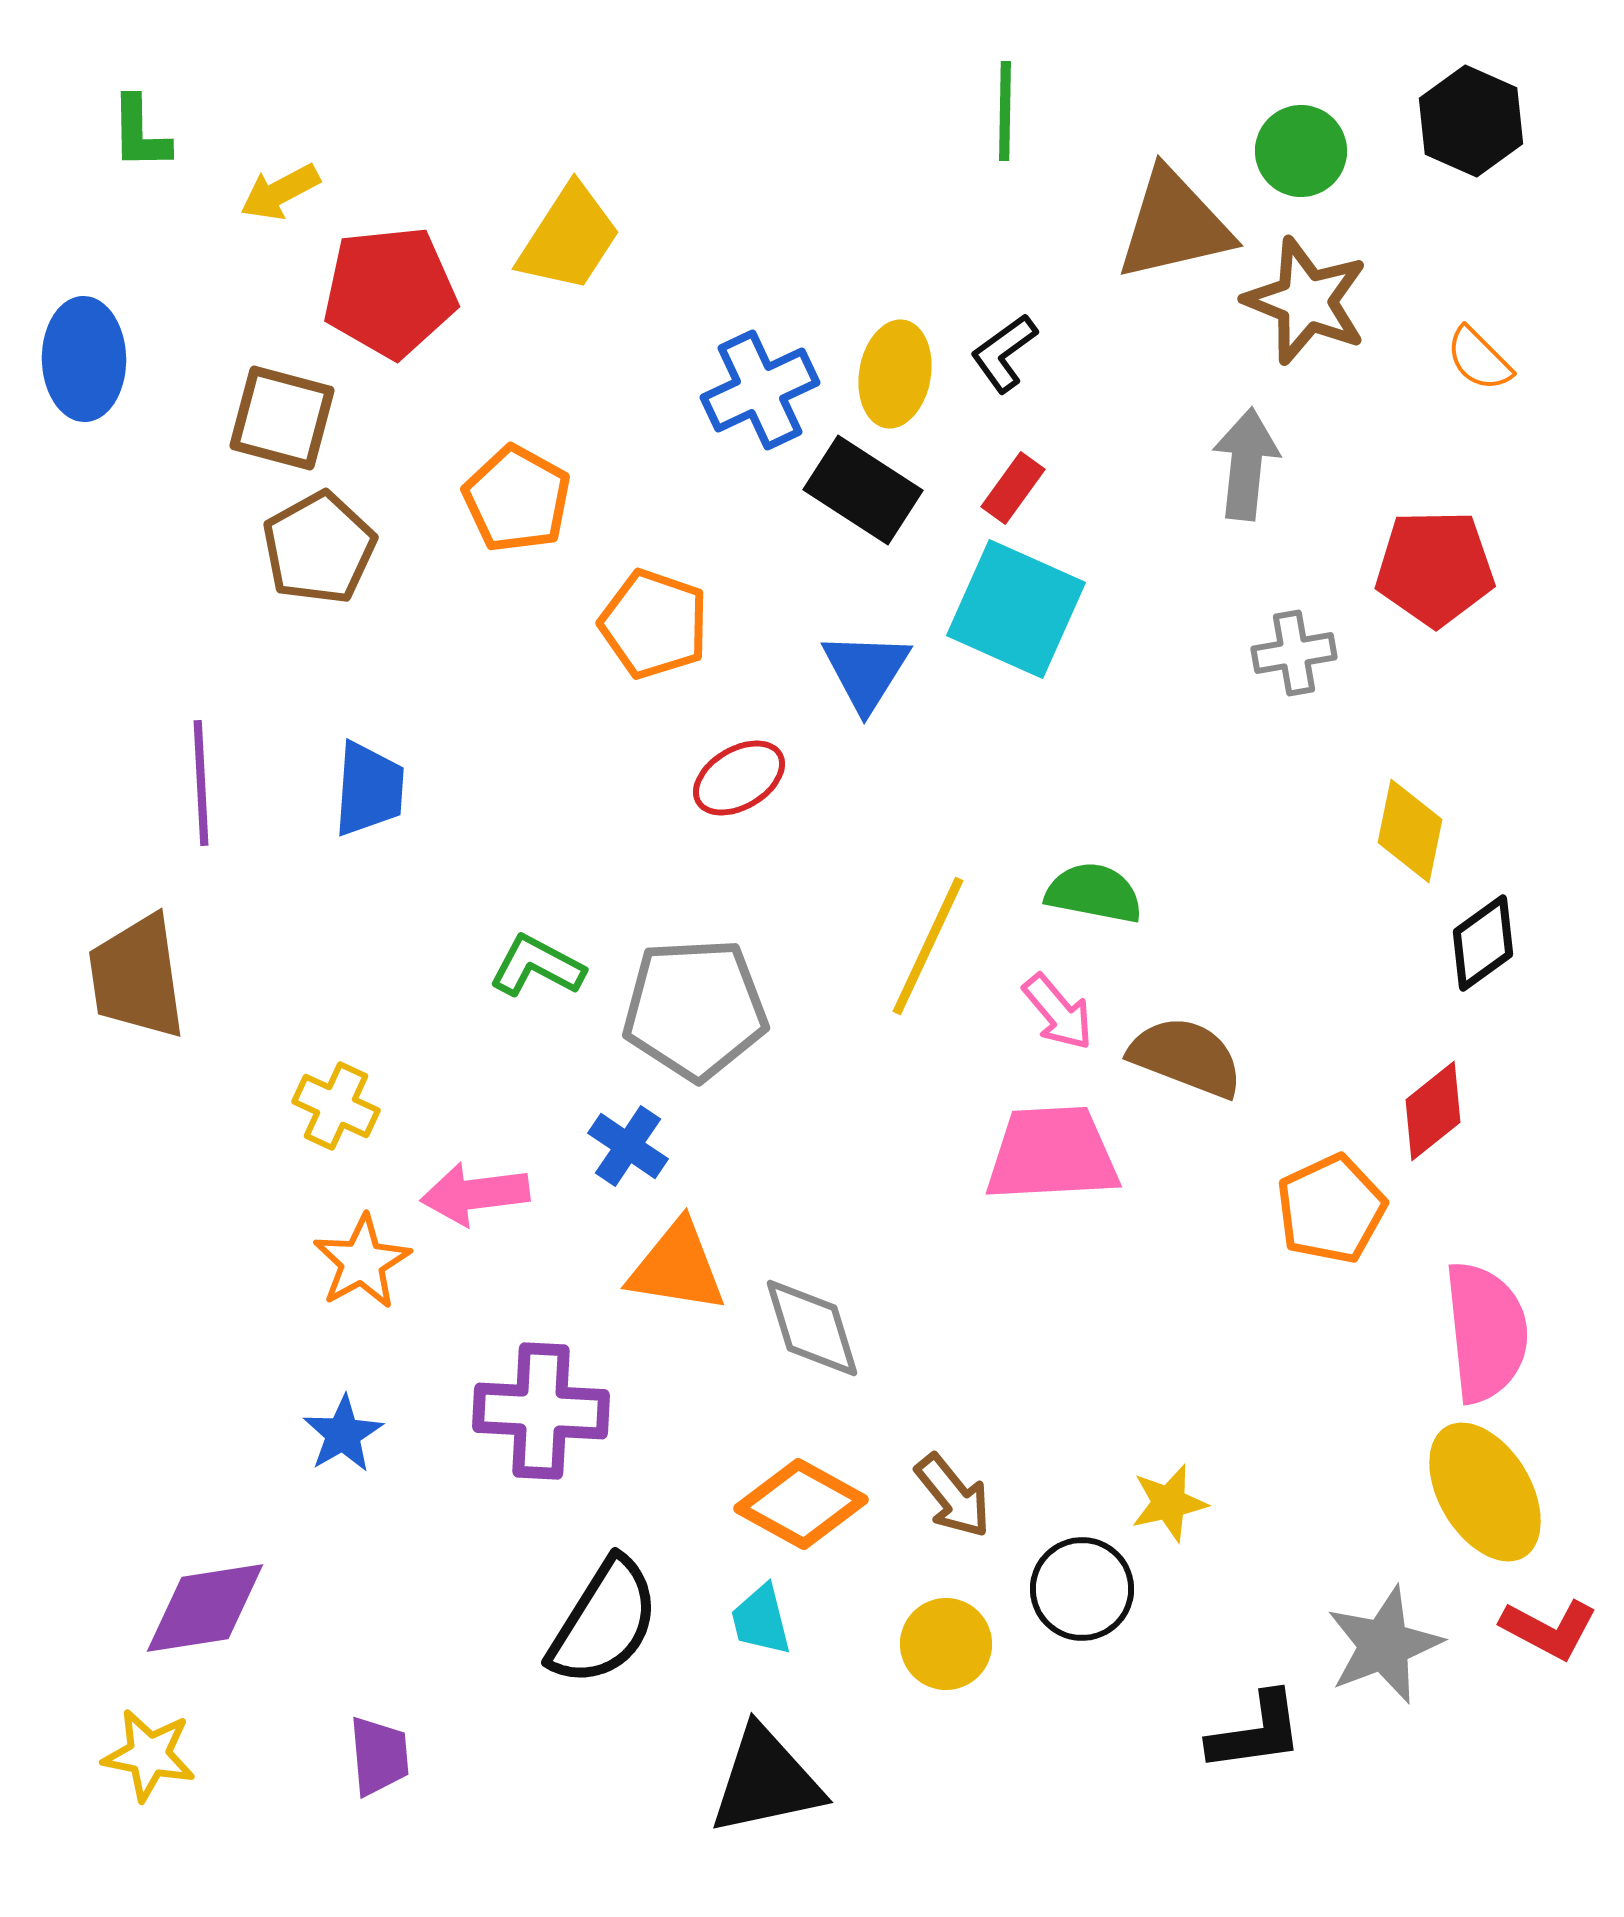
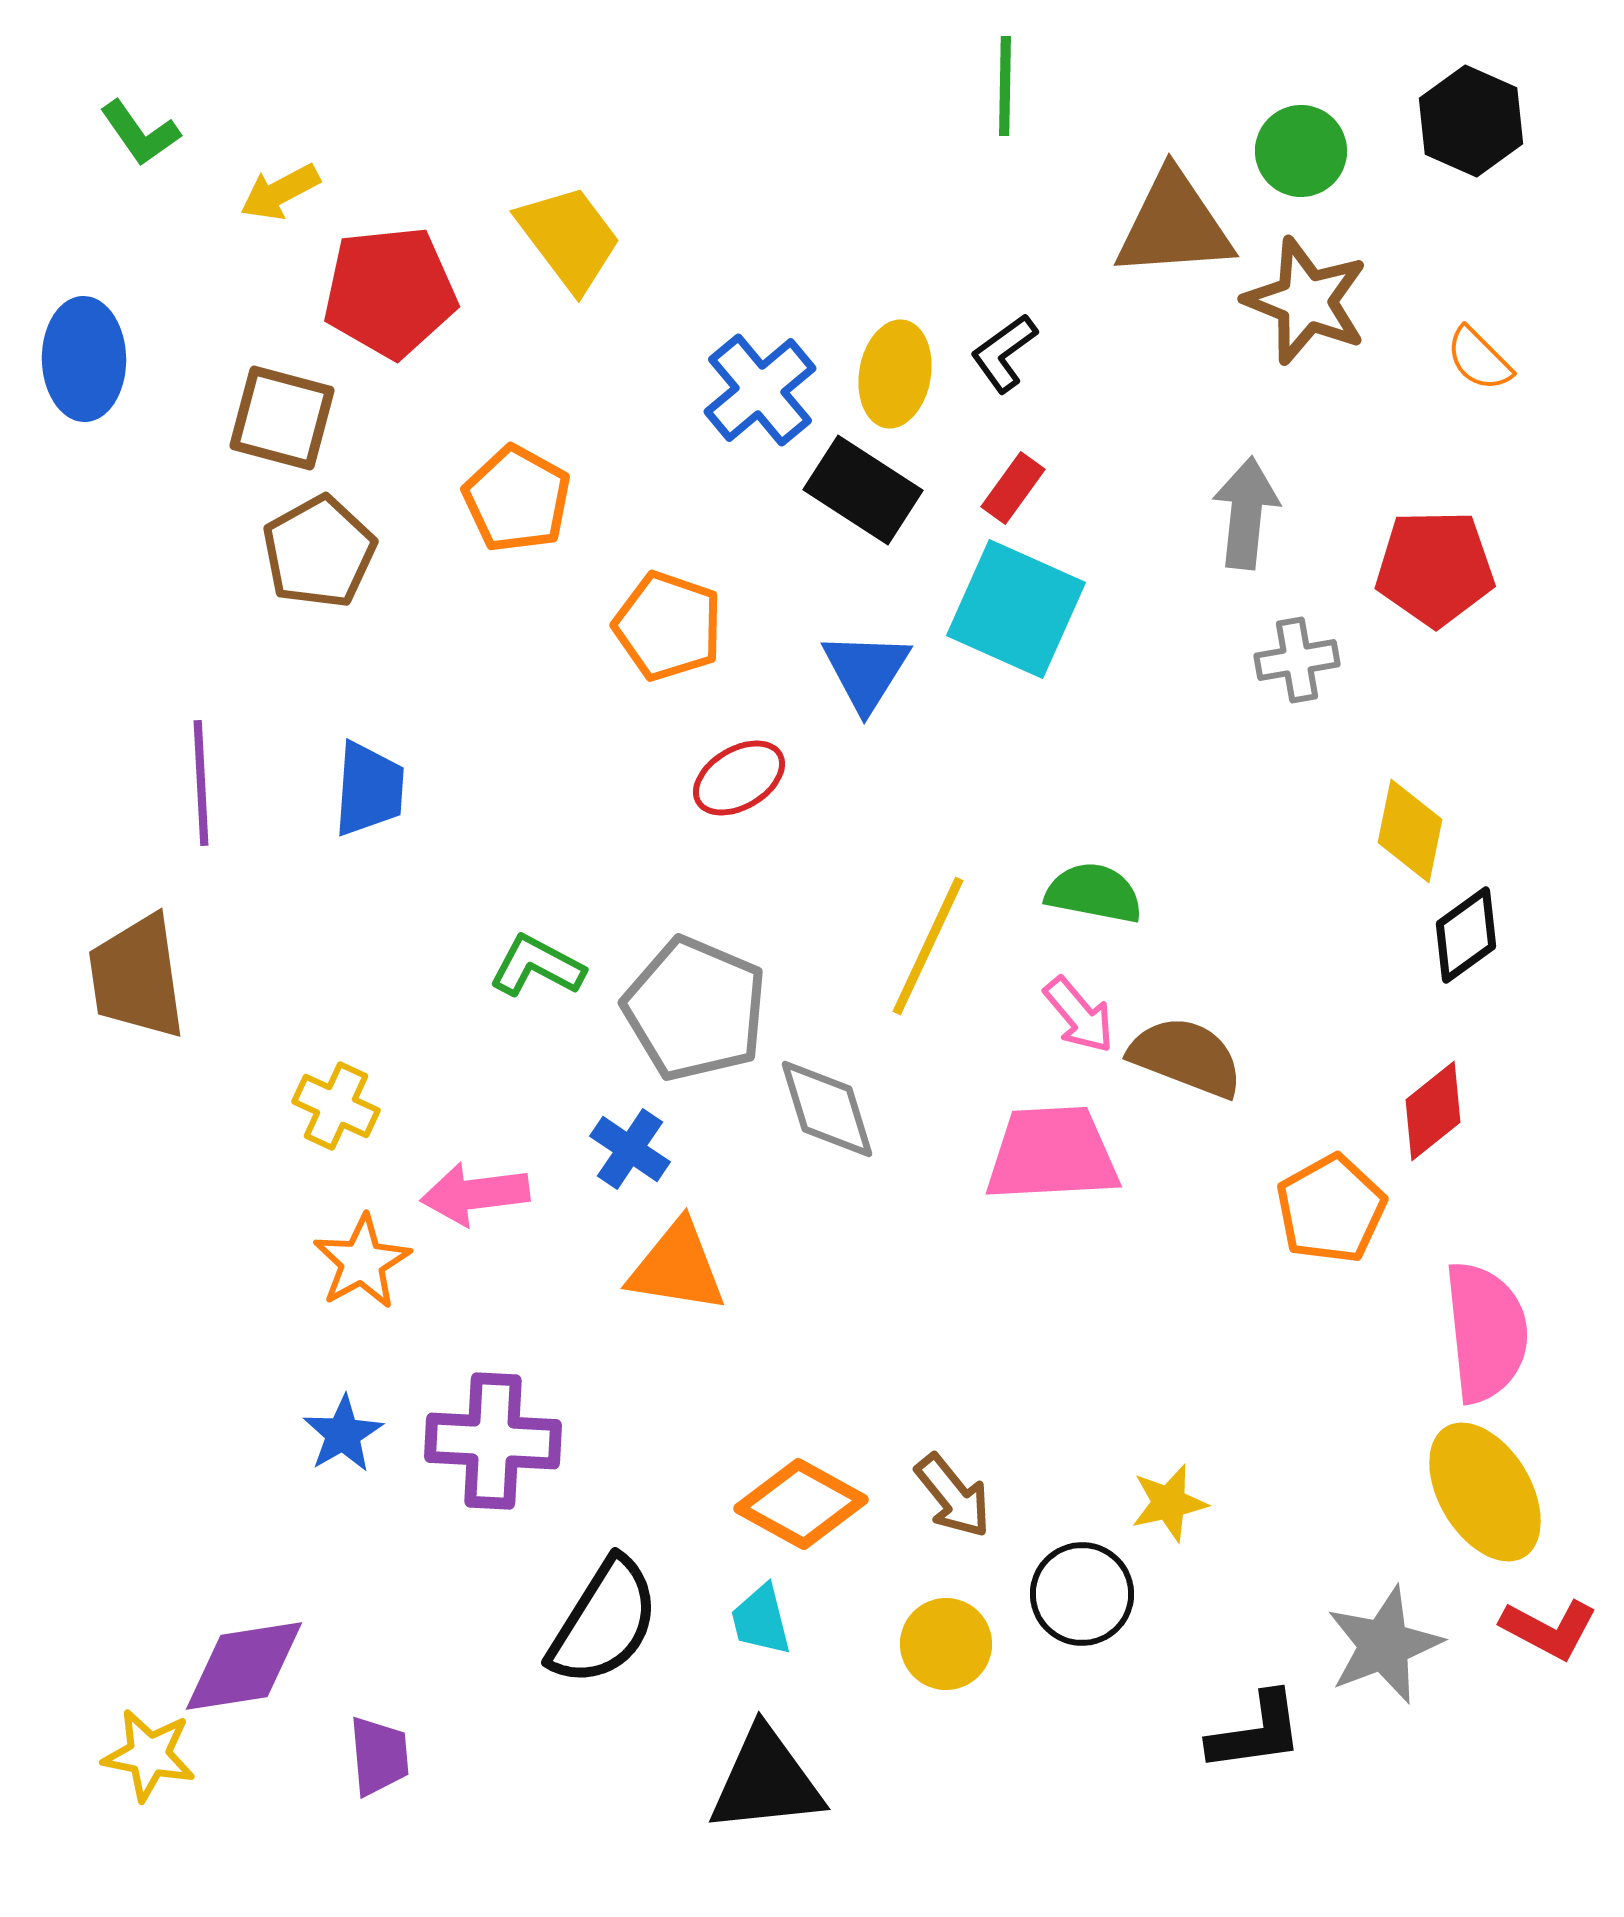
green line at (1005, 111): moved 25 px up
green L-shape at (140, 133): rotated 34 degrees counterclockwise
brown triangle at (1174, 225): rotated 9 degrees clockwise
yellow trapezoid at (569, 238): rotated 70 degrees counterclockwise
blue cross at (760, 390): rotated 15 degrees counterclockwise
gray arrow at (1246, 464): moved 49 px down
brown pentagon at (319, 548): moved 4 px down
orange pentagon at (654, 624): moved 14 px right, 2 px down
gray cross at (1294, 653): moved 3 px right, 7 px down
black diamond at (1483, 943): moved 17 px left, 8 px up
gray pentagon at (695, 1009): rotated 26 degrees clockwise
pink arrow at (1058, 1012): moved 21 px right, 3 px down
blue cross at (628, 1146): moved 2 px right, 3 px down
orange pentagon at (1331, 1209): rotated 4 degrees counterclockwise
gray diamond at (812, 1328): moved 15 px right, 219 px up
purple cross at (541, 1411): moved 48 px left, 30 px down
black circle at (1082, 1589): moved 5 px down
purple diamond at (205, 1608): moved 39 px right, 58 px down
black triangle at (766, 1781): rotated 6 degrees clockwise
